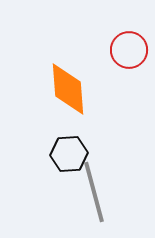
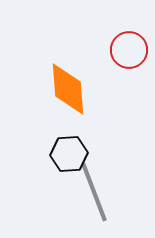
gray line: rotated 6 degrees counterclockwise
